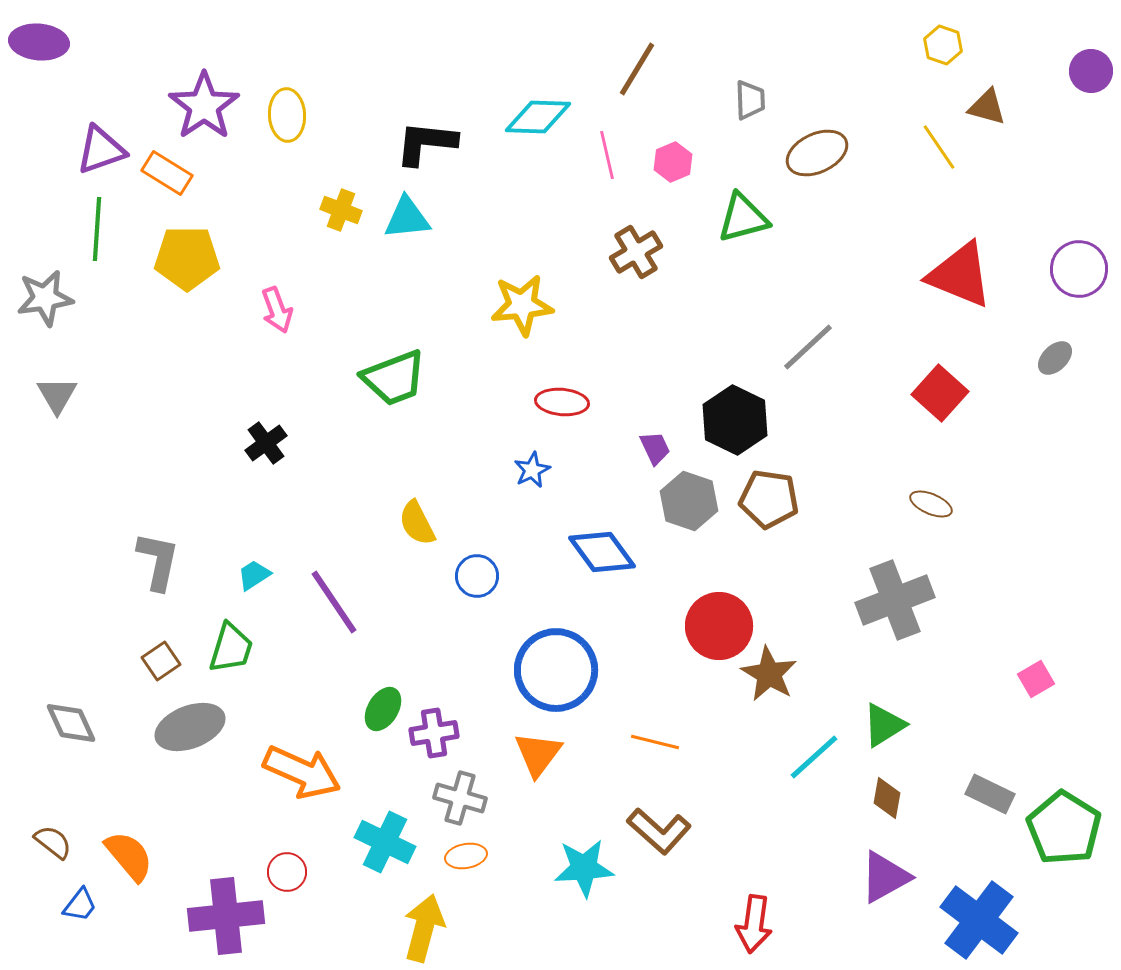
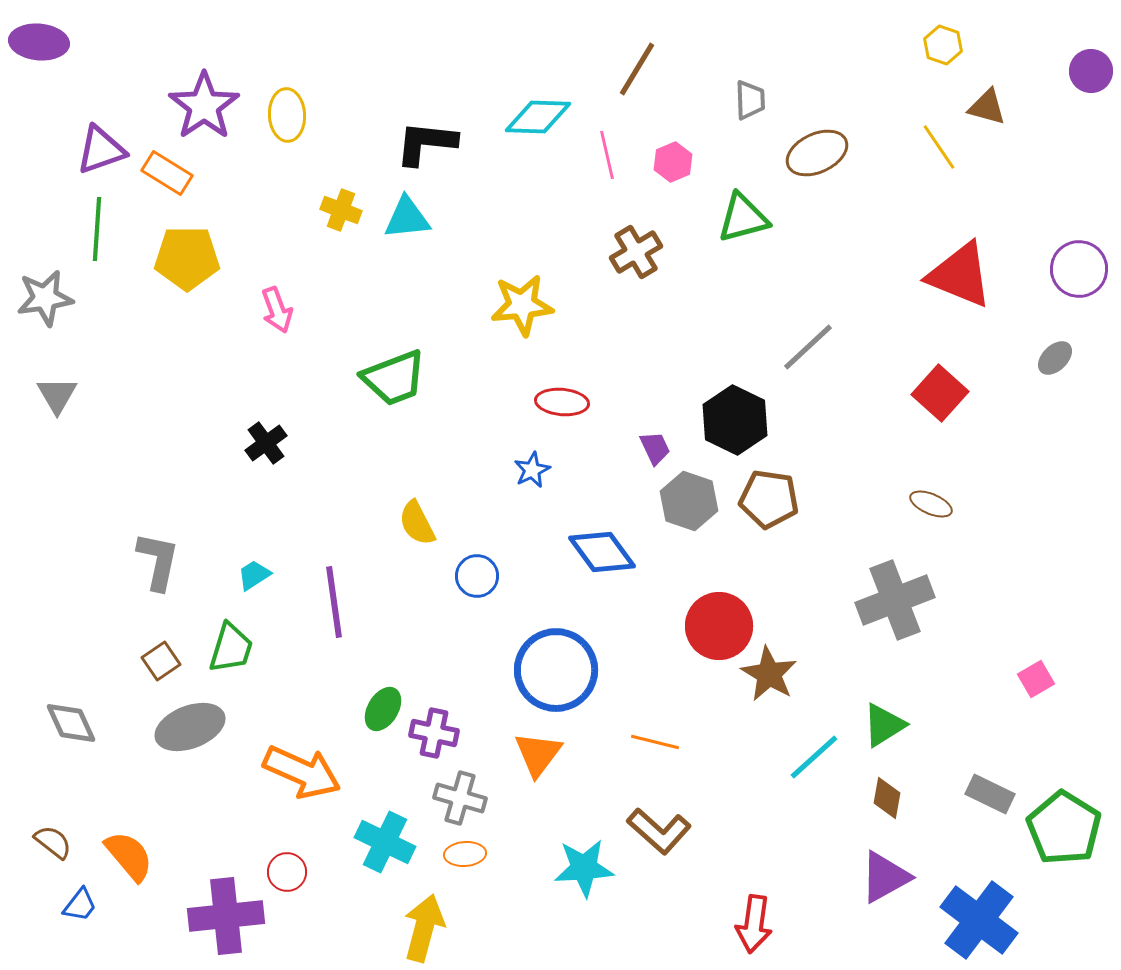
purple line at (334, 602): rotated 26 degrees clockwise
purple cross at (434, 733): rotated 21 degrees clockwise
orange ellipse at (466, 856): moved 1 px left, 2 px up; rotated 6 degrees clockwise
